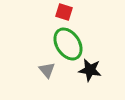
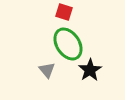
black star: rotated 30 degrees clockwise
